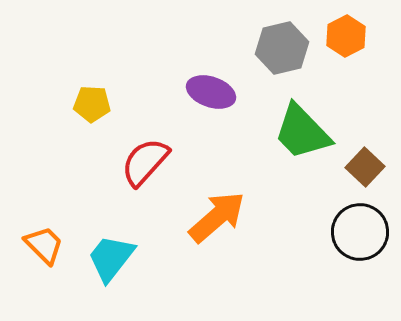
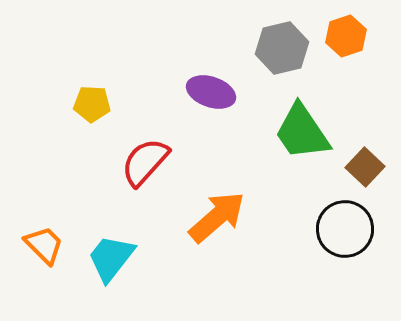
orange hexagon: rotated 9 degrees clockwise
green trapezoid: rotated 10 degrees clockwise
black circle: moved 15 px left, 3 px up
